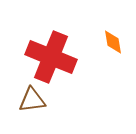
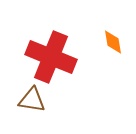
brown triangle: rotated 16 degrees clockwise
